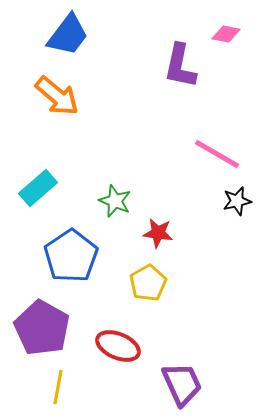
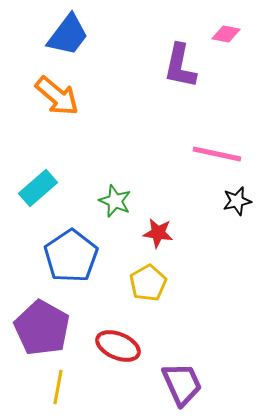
pink line: rotated 18 degrees counterclockwise
